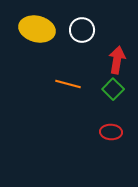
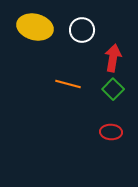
yellow ellipse: moved 2 px left, 2 px up
red arrow: moved 4 px left, 2 px up
